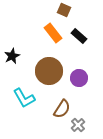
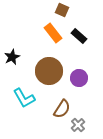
brown square: moved 2 px left
black star: moved 1 px down
